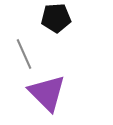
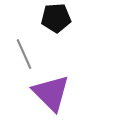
purple triangle: moved 4 px right
